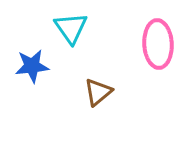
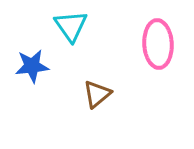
cyan triangle: moved 2 px up
brown triangle: moved 1 px left, 2 px down
